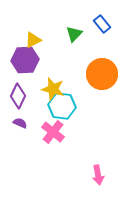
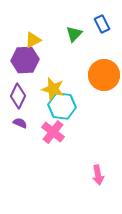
blue rectangle: rotated 12 degrees clockwise
orange circle: moved 2 px right, 1 px down
